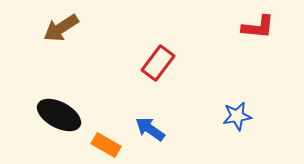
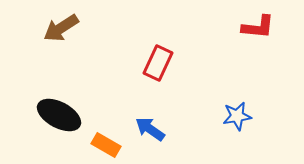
red rectangle: rotated 12 degrees counterclockwise
